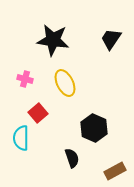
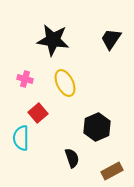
black hexagon: moved 3 px right, 1 px up; rotated 12 degrees clockwise
brown rectangle: moved 3 px left
